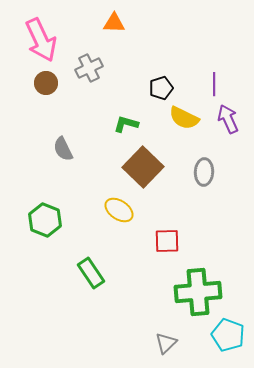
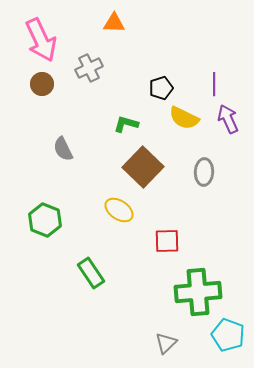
brown circle: moved 4 px left, 1 px down
